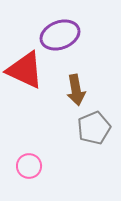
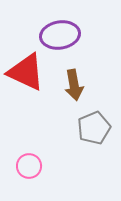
purple ellipse: rotated 12 degrees clockwise
red triangle: moved 1 px right, 2 px down
brown arrow: moved 2 px left, 5 px up
